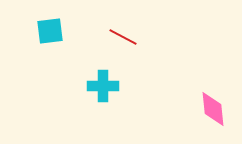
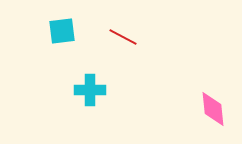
cyan square: moved 12 px right
cyan cross: moved 13 px left, 4 px down
